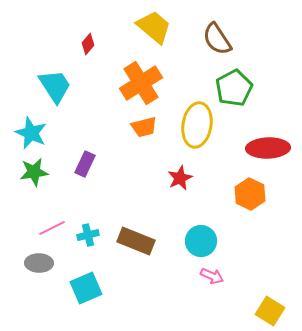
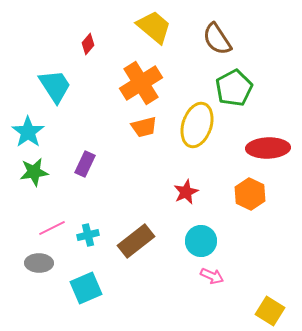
yellow ellipse: rotated 9 degrees clockwise
cyan star: moved 3 px left, 1 px up; rotated 12 degrees clockwise
red star: moved 6 px right, 14 px down
brown rectangle: rotated 60 degrees counterclockwise
